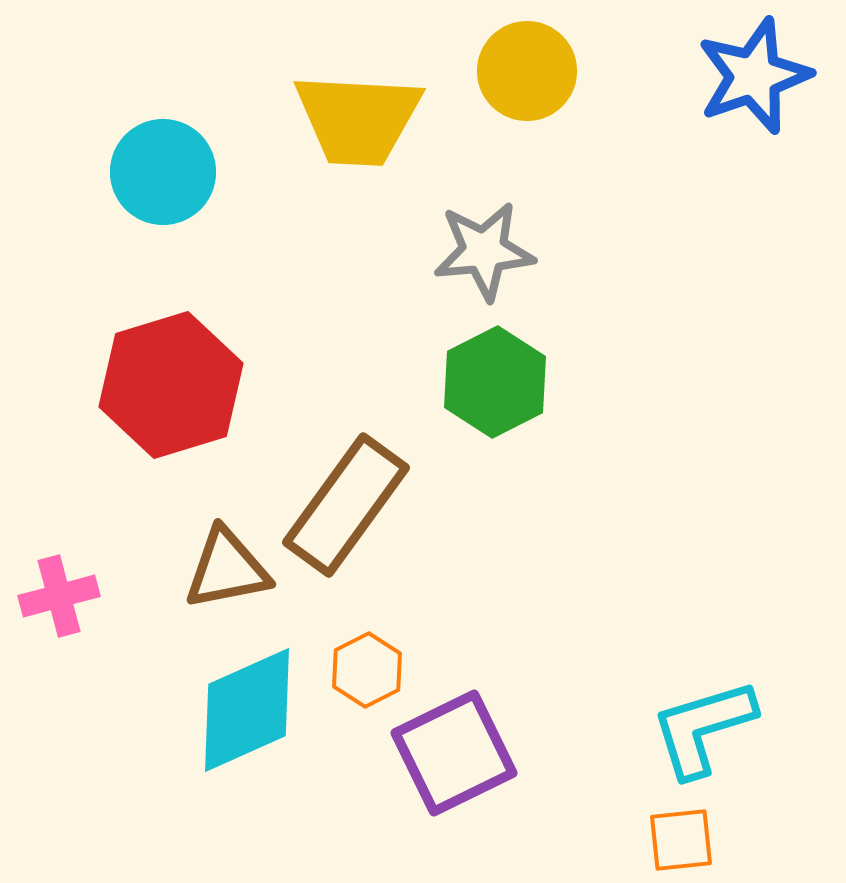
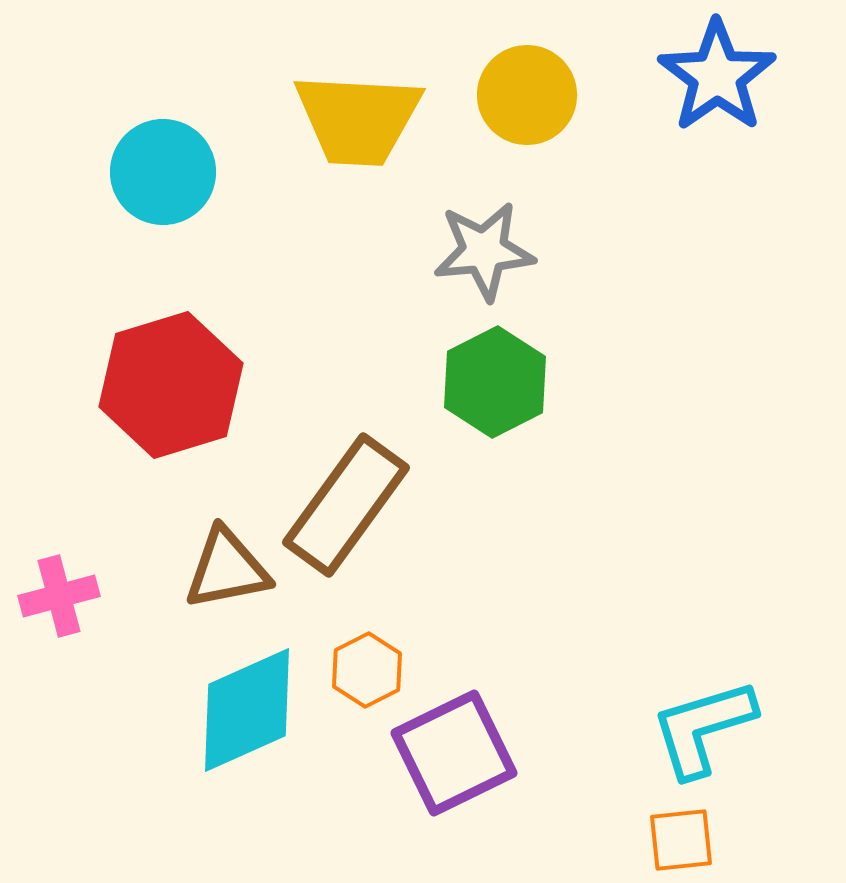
yellow circle: moved 24 px down
blue star: moved 37 px left; rotated 16 degrees counterclockwise
